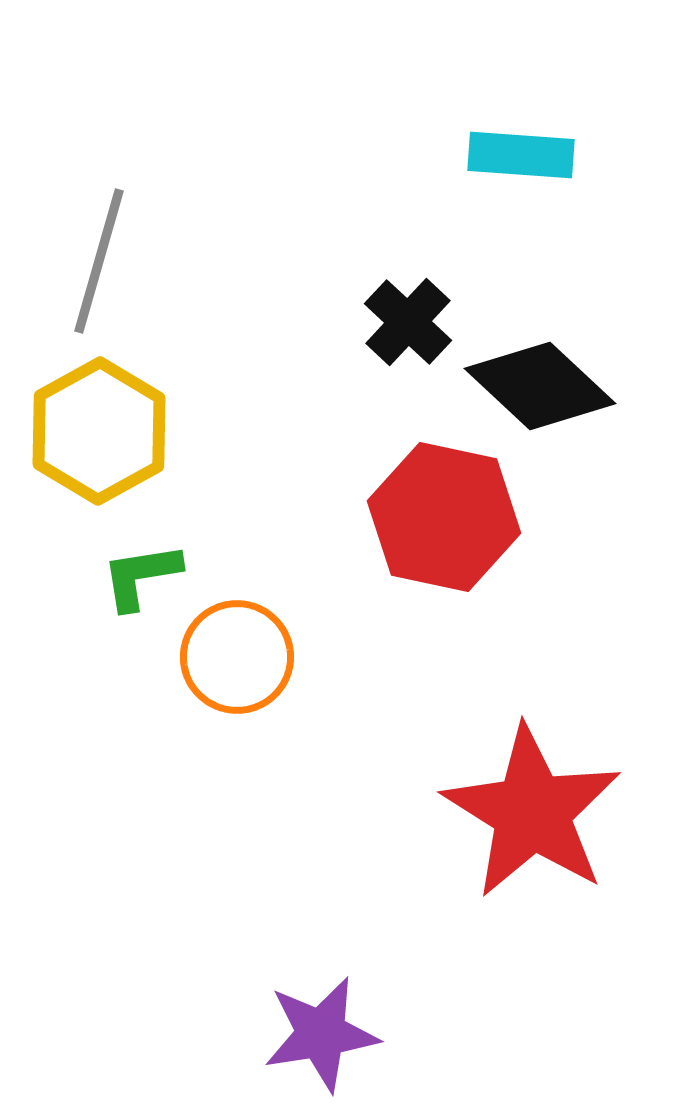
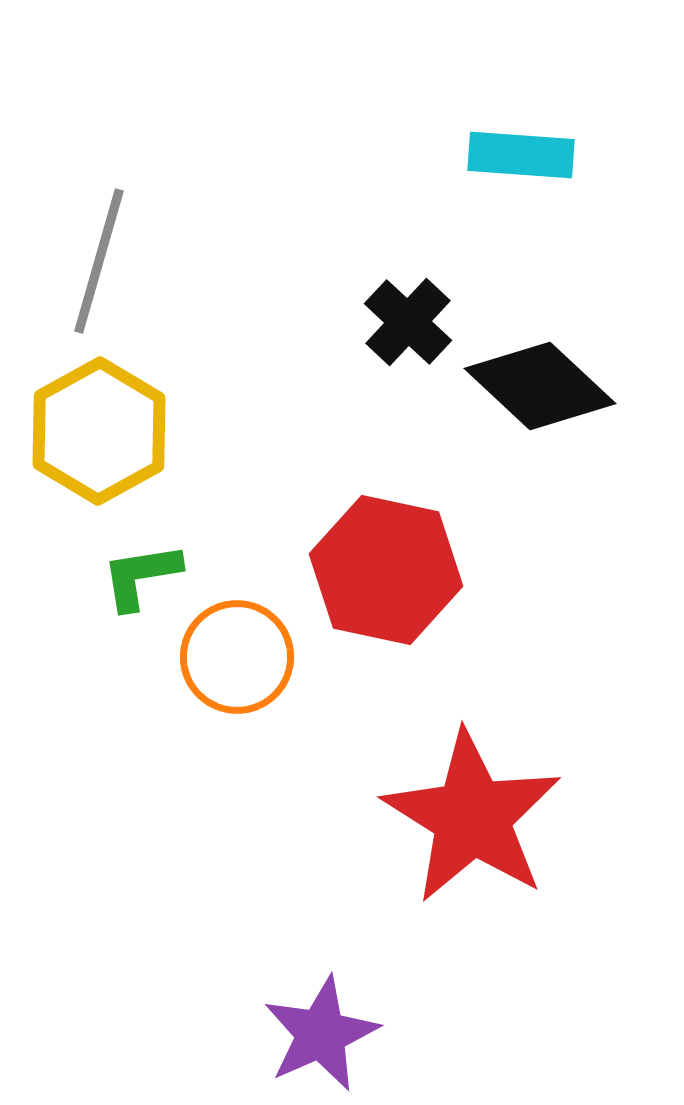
red hexagon: moved 58 px left, 53 px down
red star: moved 60 px left, 5 px down
purple star: rotated 15 degrees counterclockwise
